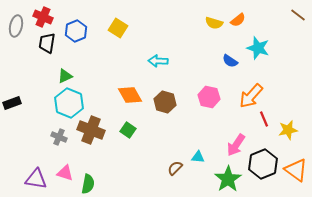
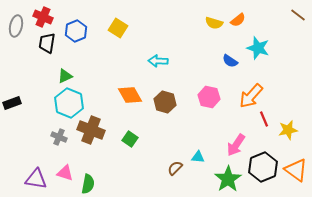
green square: moved 2 px right, 9 px down
black hexagon: moved 3 px down
